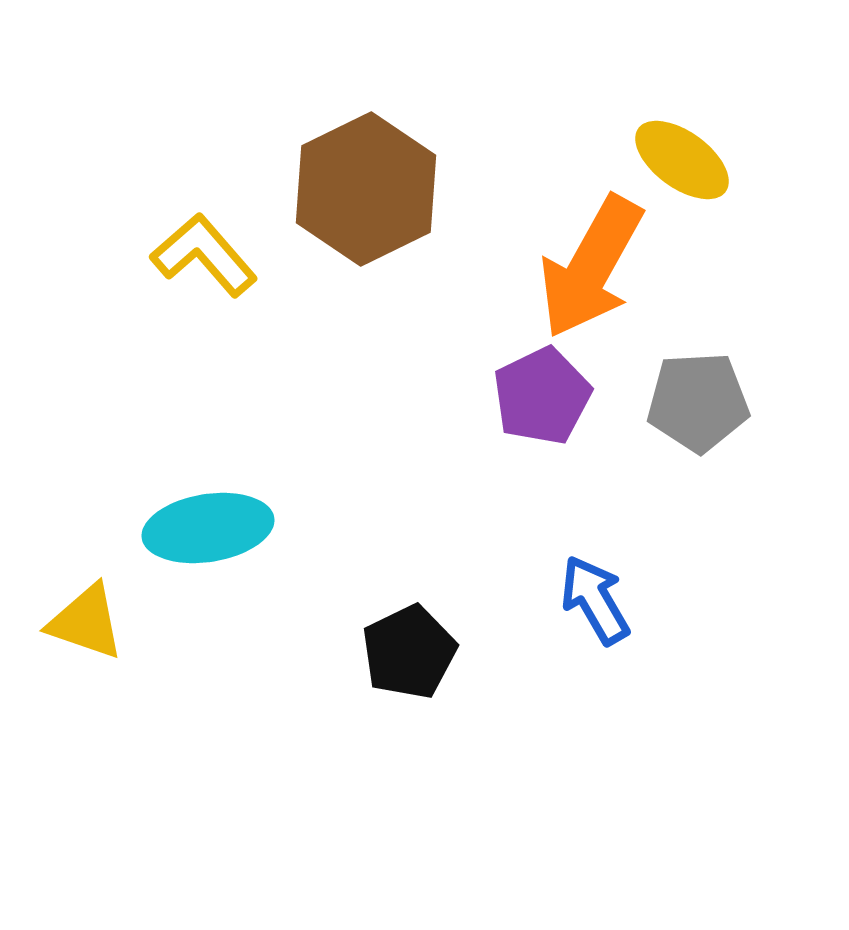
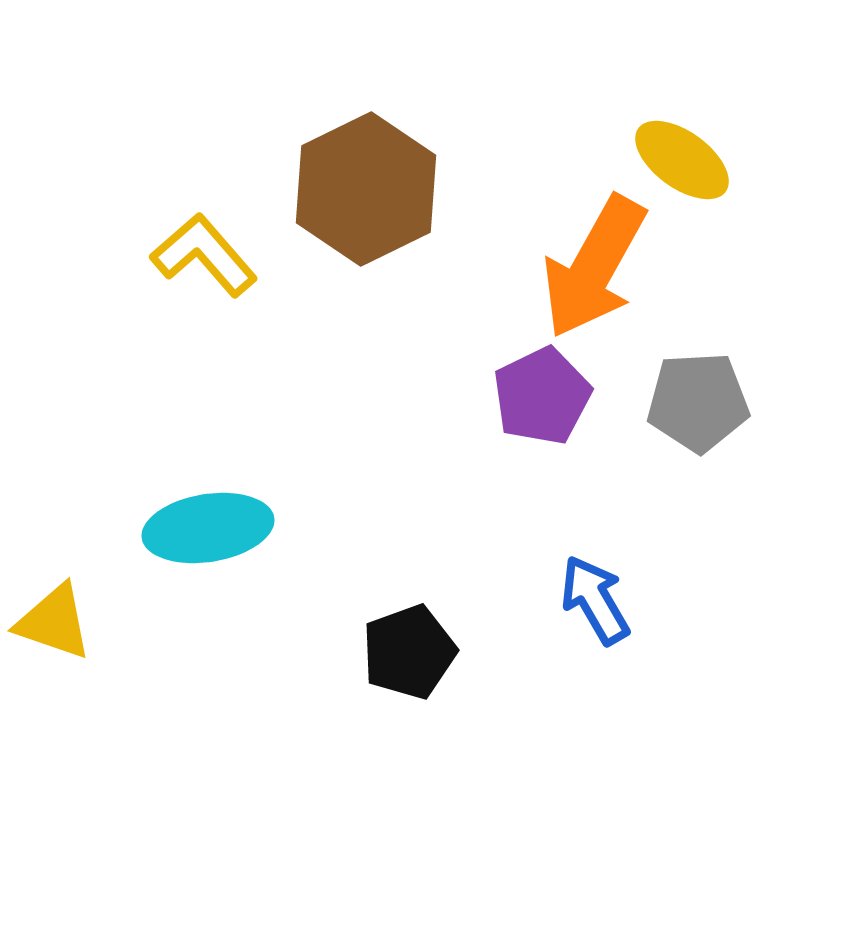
orange arrow: moved 3 px right
yellow triangle: moved 32 px left
black pentagon: rotated 6 degrees clockwise
